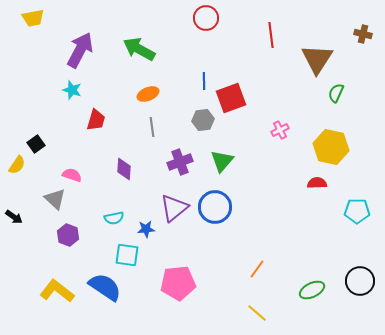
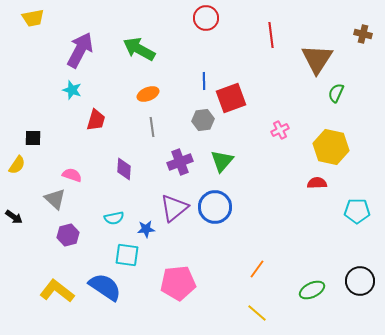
black square: moved 3 px left, 6 px up; rotated 36 degrees clockwise
purple hexagon: rotated 25 degrees clockwise
